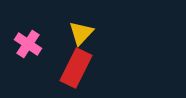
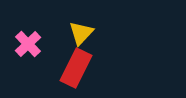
pink cross: rotated 12 degrees clockwise
